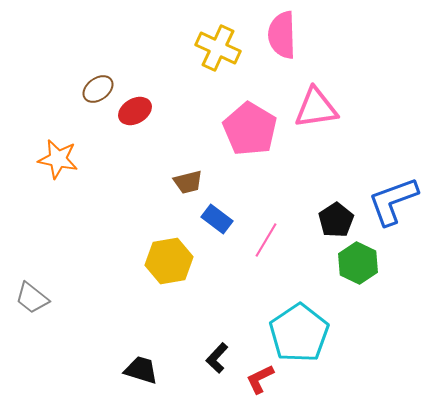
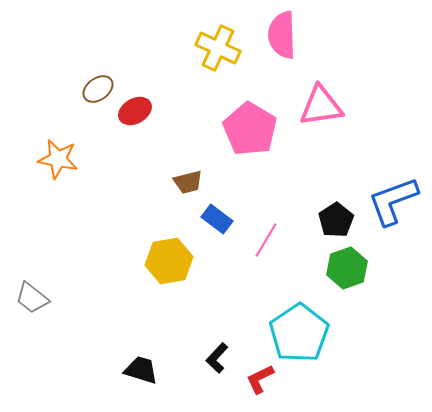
pink triangle: moved 5 px right, 2 px up
green hexagon: moved 11 px left, 5 px down; rotated 15 degrees clockwise
